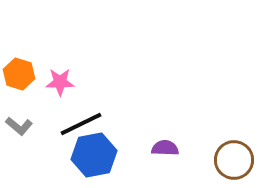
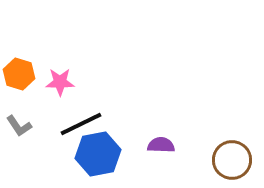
gray L-shape: rotated 16 degrees clockwise
purple semicircle: moved 4 px left, 3 px up
blue hexagon: moved 4 px right, 1 px up
brown circle: moved 2 px left
